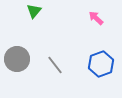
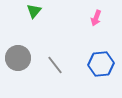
pink arrow: rotated 112 degrees counterclockwise
gray circle: moved 1 px right, 1 px up
blue hexagon: rotated 15 degrees clockwise
